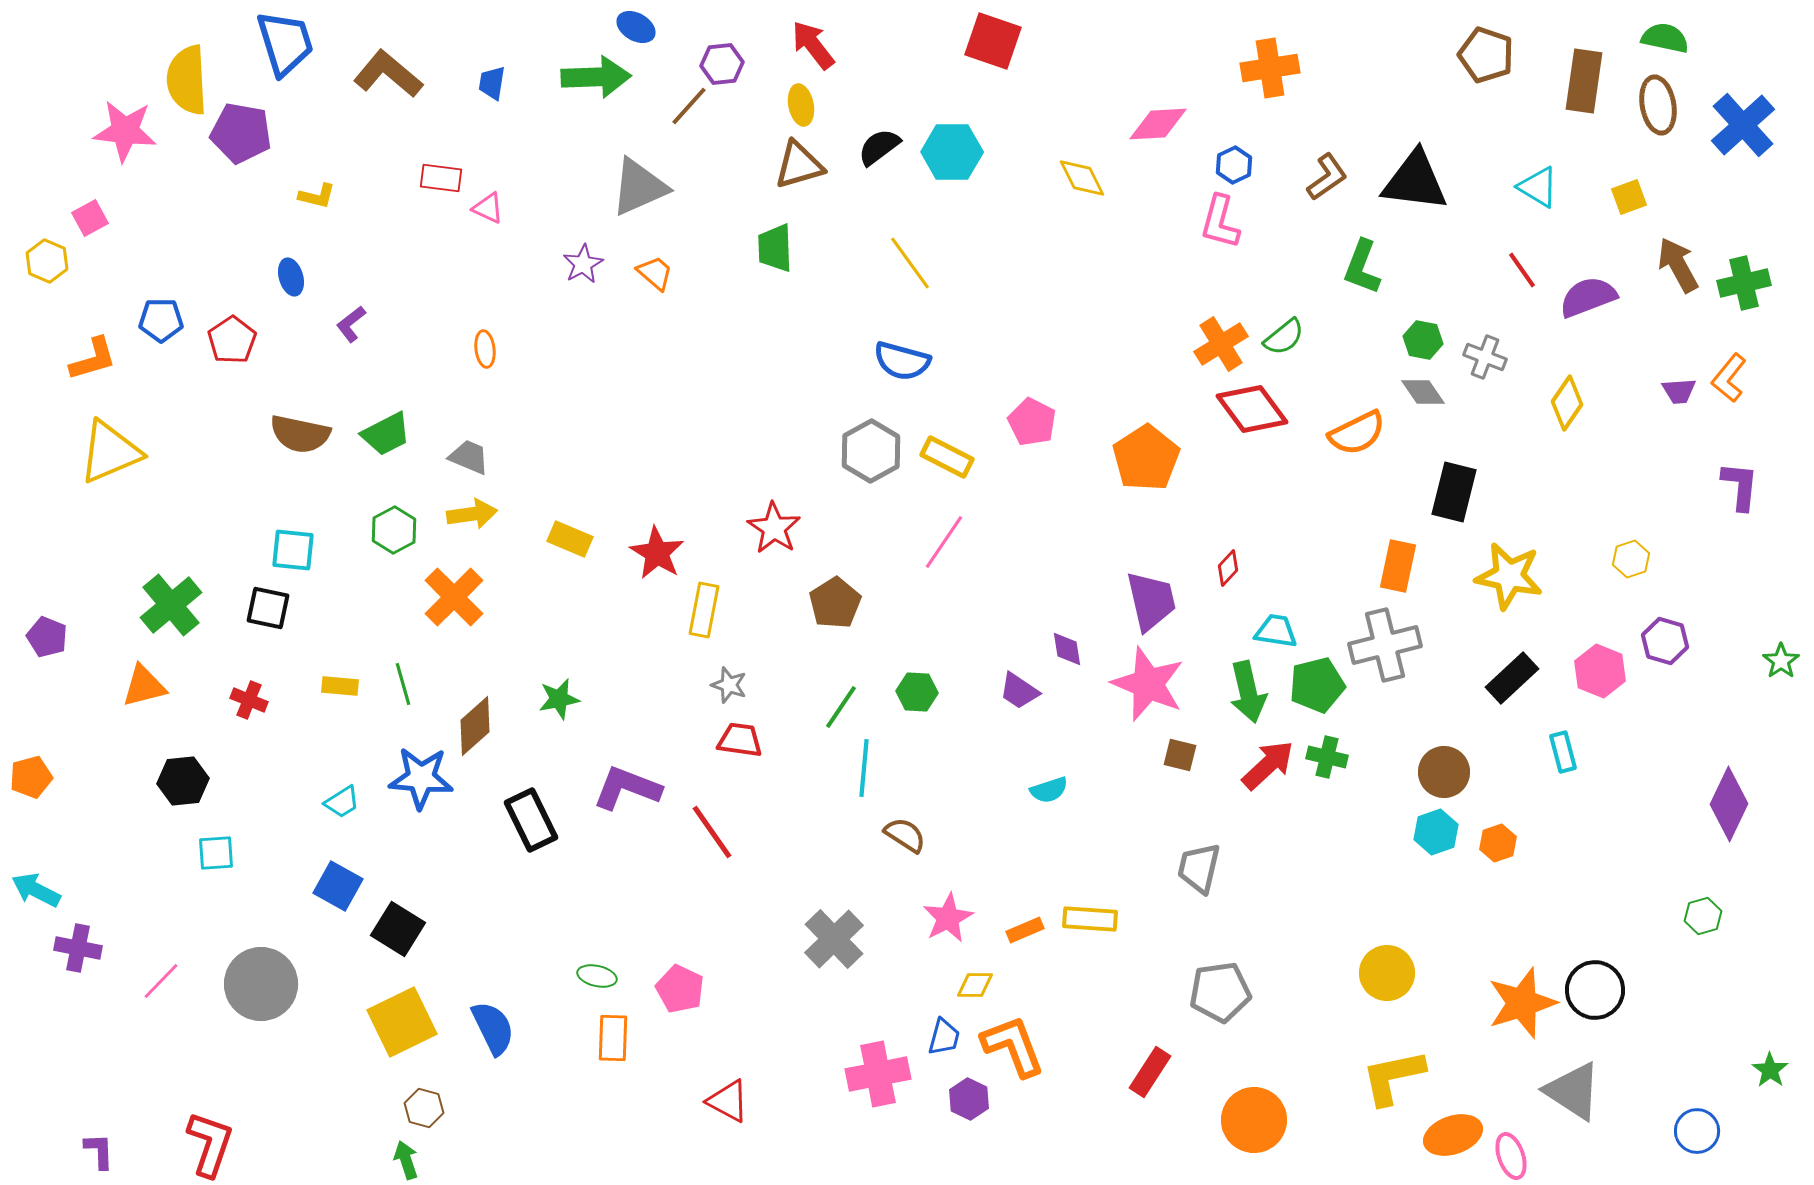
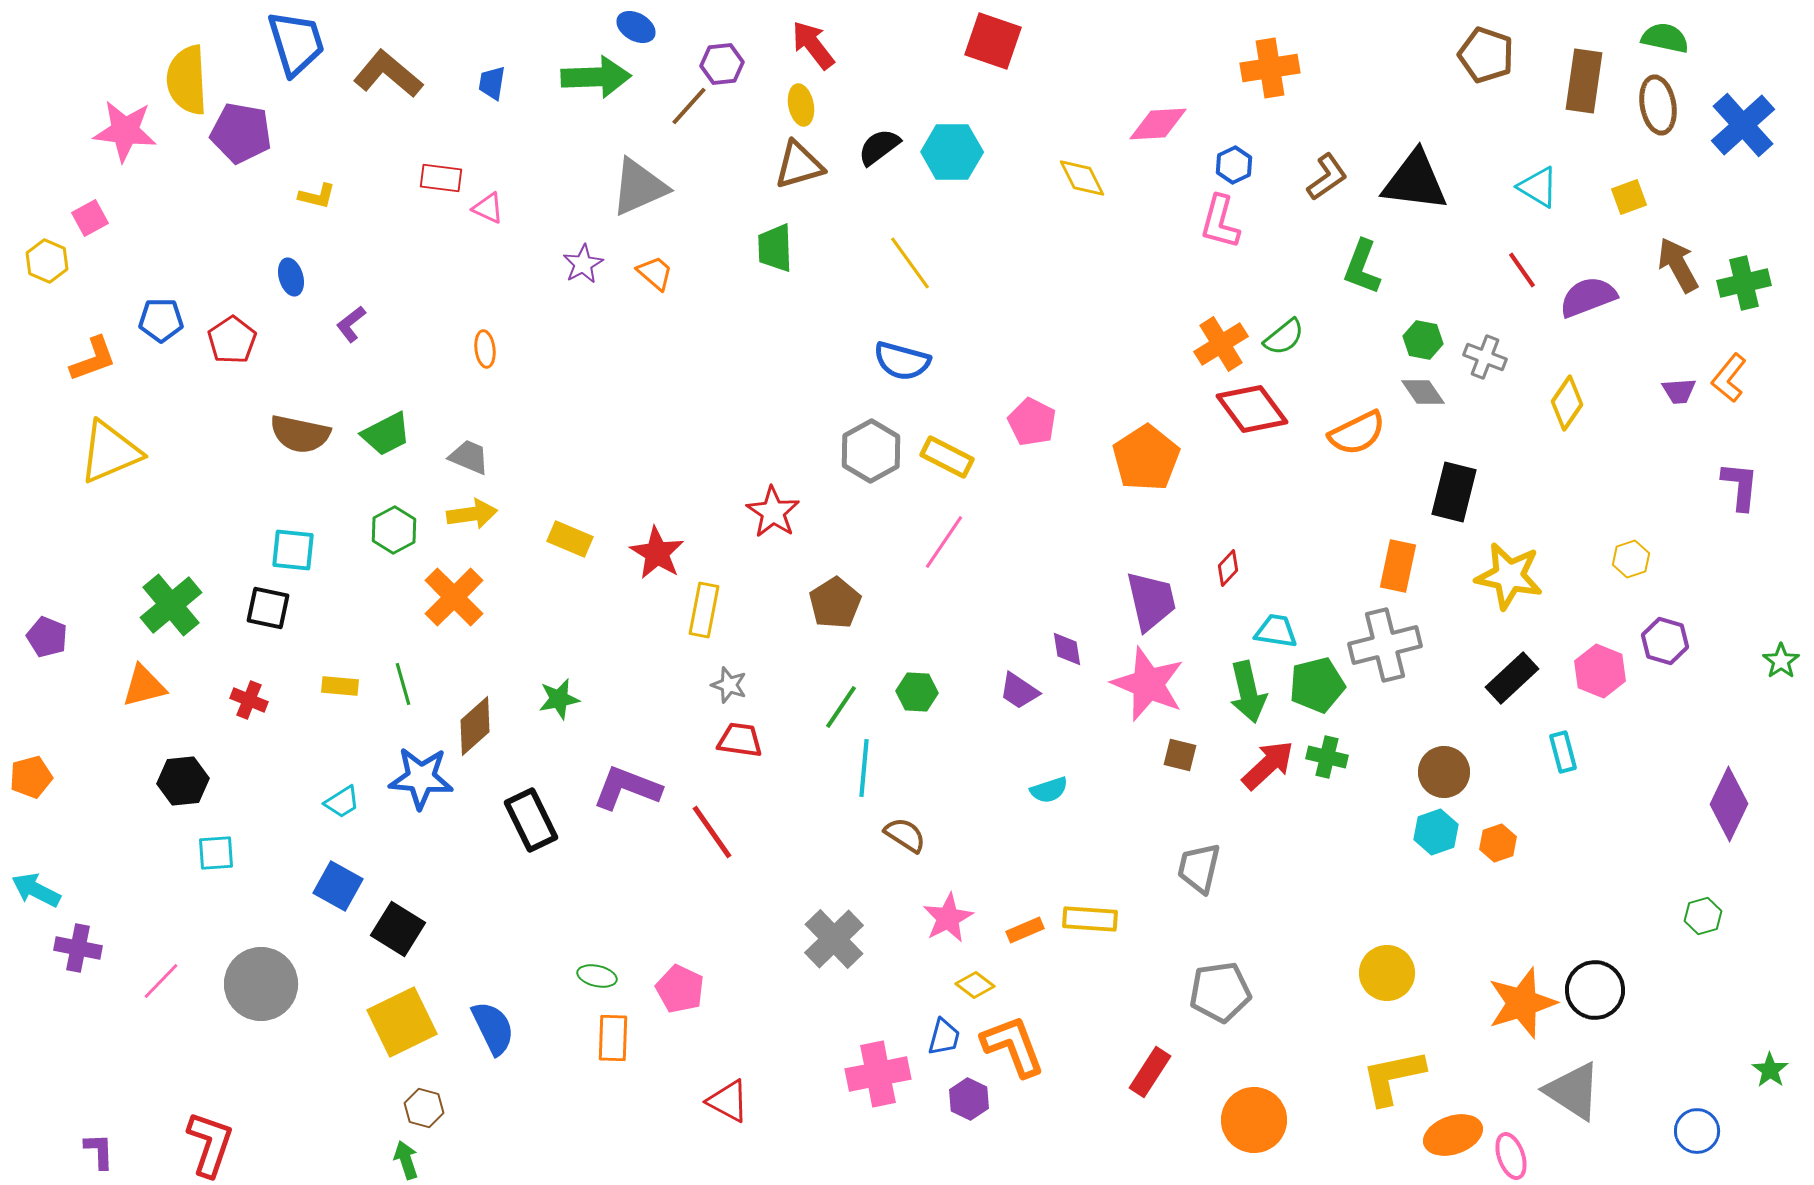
blue trapezoid at (285, 43): moved 11 px right
orange L-shape at (93, 359): rotated 4 degrees counterclockwise
red star at (774, 528): moved 1 px left, 16 px up
yellow diamond at (975, 985): rotated 36 degrees clockwise
